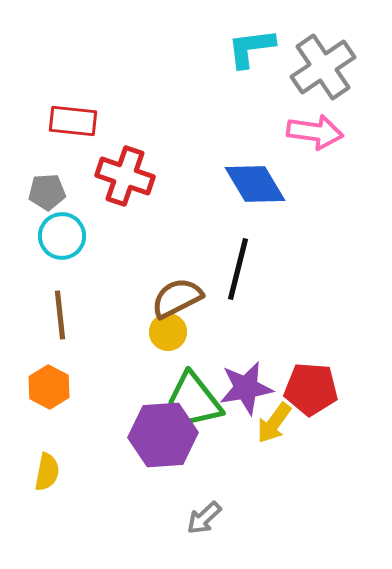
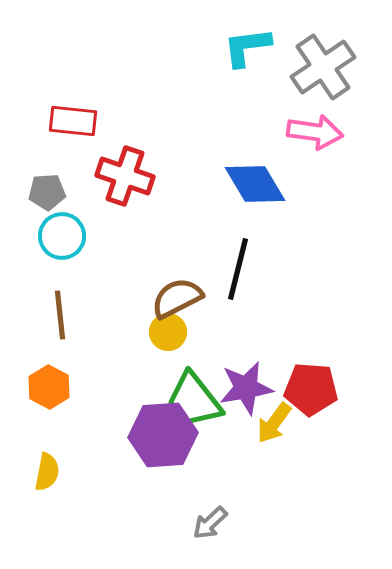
cyan L-shape: moved 4 px left, 1 px up
gray arrow: moved 6 px right, 5 px down
